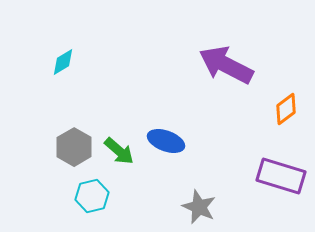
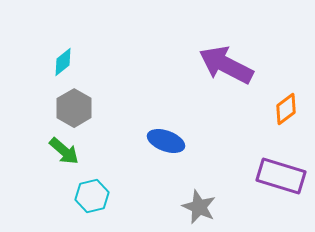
cyan diamond: rotated 8 degrees counterclockwise
gray hexagon: moved 39 px up
green arrow: moved 55 px left
